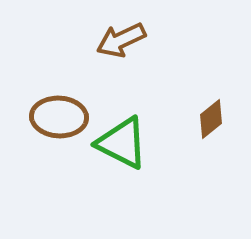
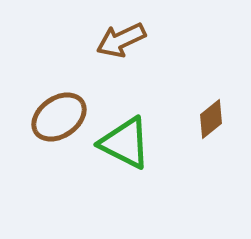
brown ellipse: rotated 38 degrees counterclockwise
green triangle: moved 3 px right
